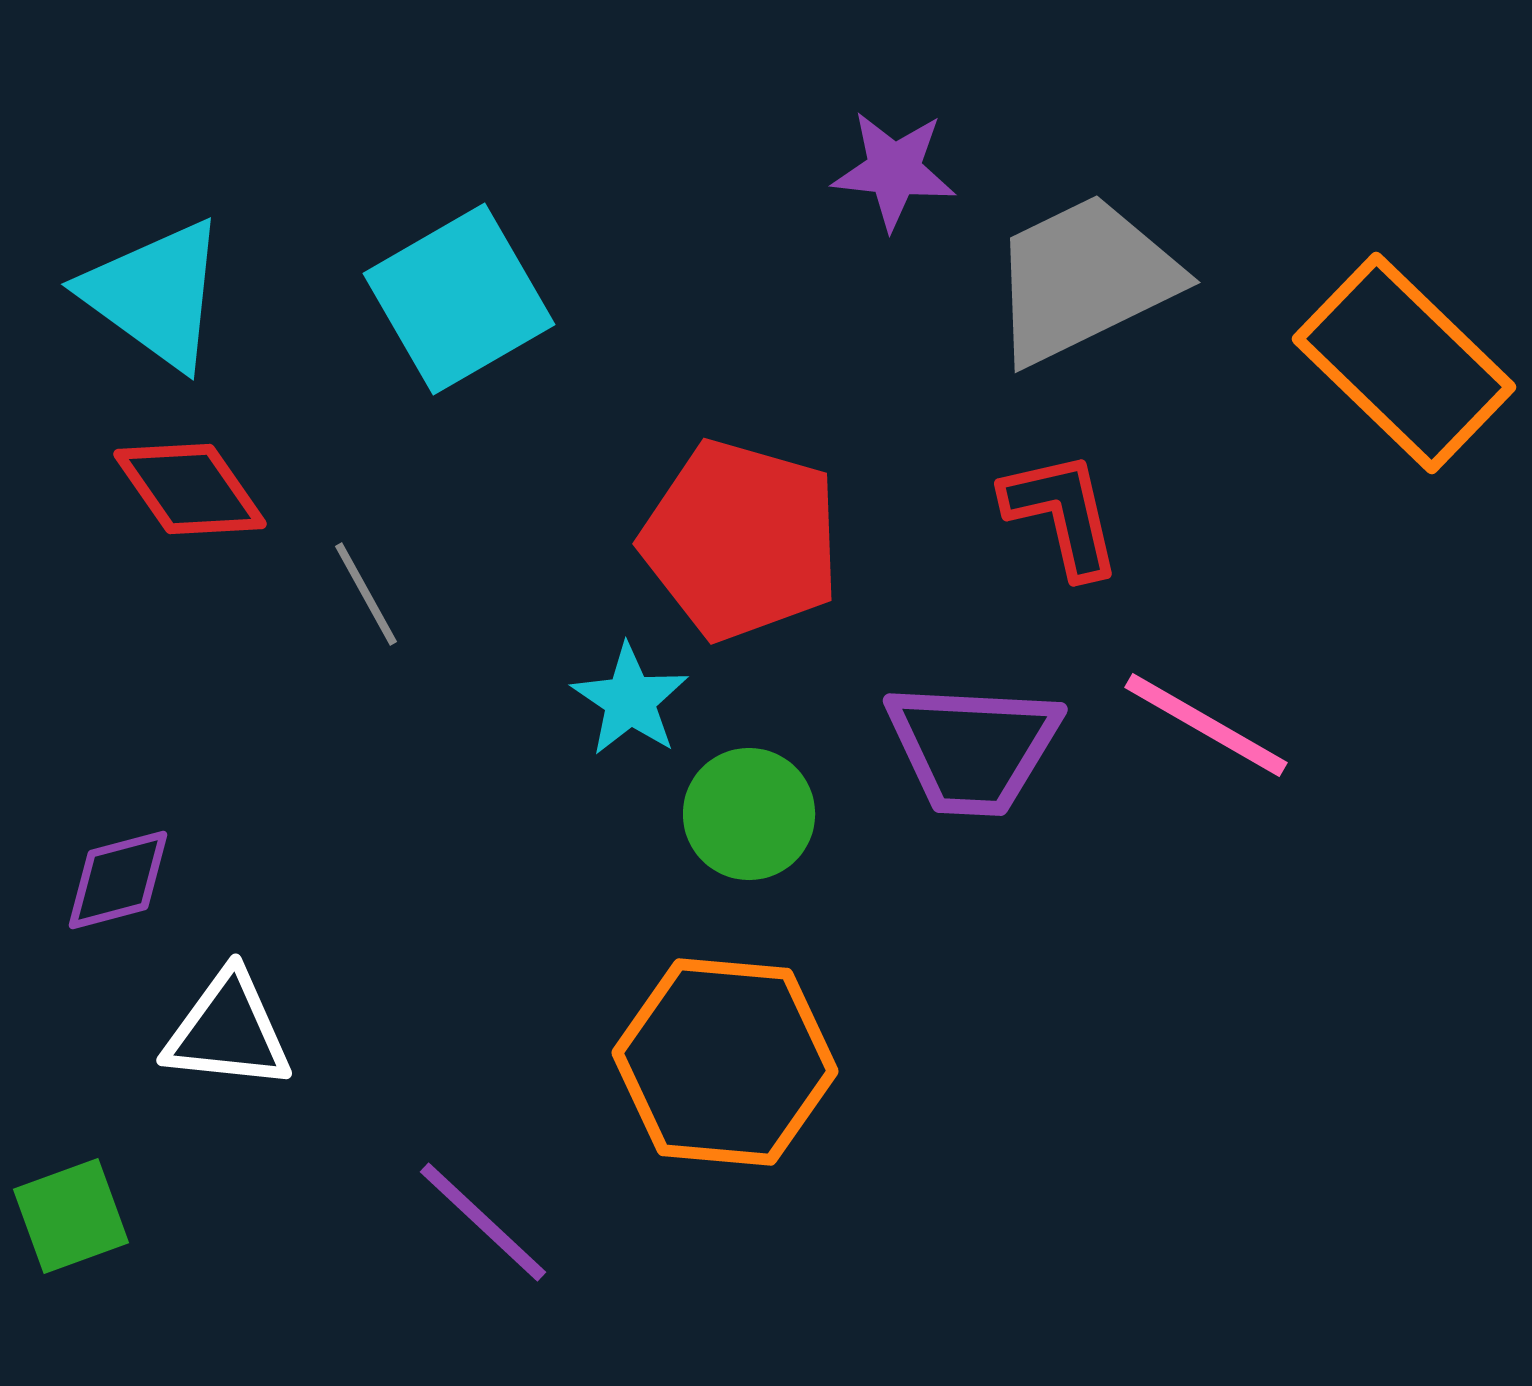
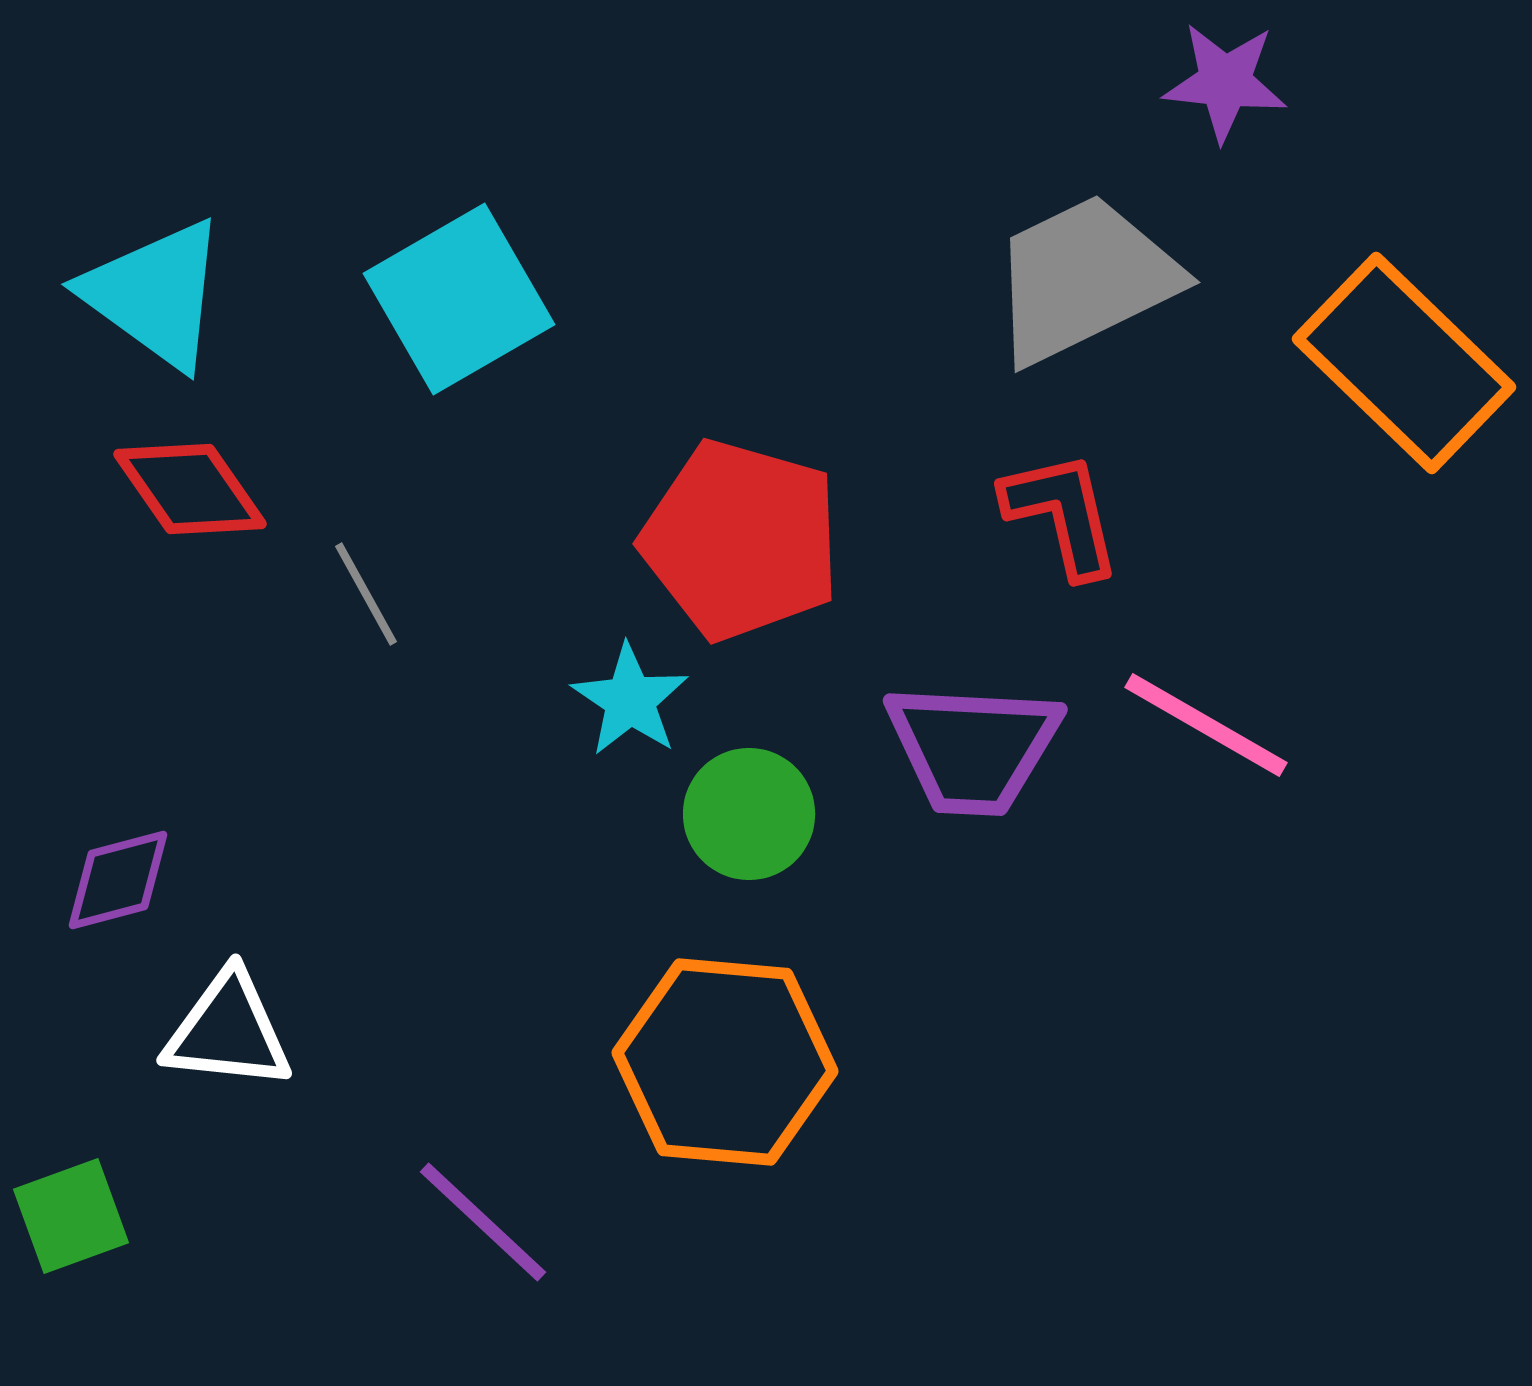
purple star: moved 331 px right, 88 px up
